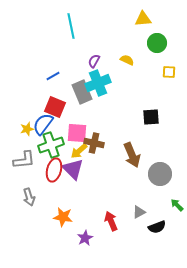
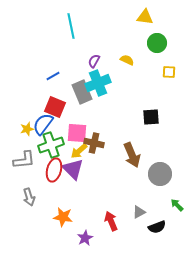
yellow triangle: moved 2 px right, 2 px up; rotated 12 degrees clockwise
